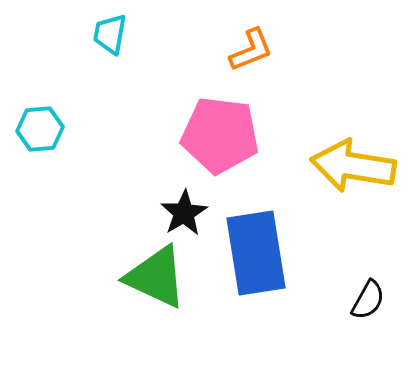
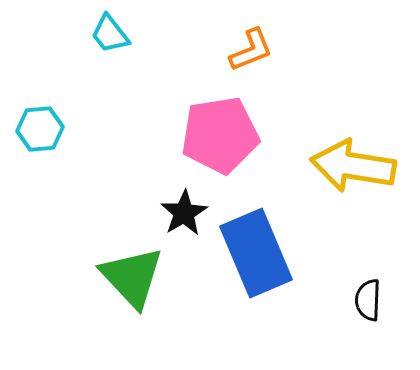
cyan trapezoid: rotated 48 degrees counterclockwise
pink pentagon: rotated 16 degrees counterclockwise
blue rectangle: rotated 14 degrees counterclockwise
green triangle: moved 24 px left; rotated 22 degrees clockwise
black semicircle: rotated 153 degrees clockwise
